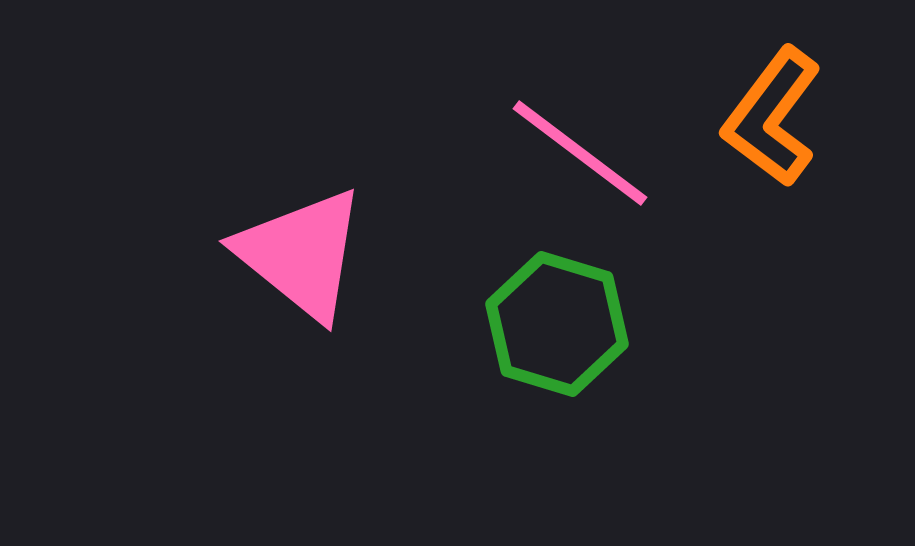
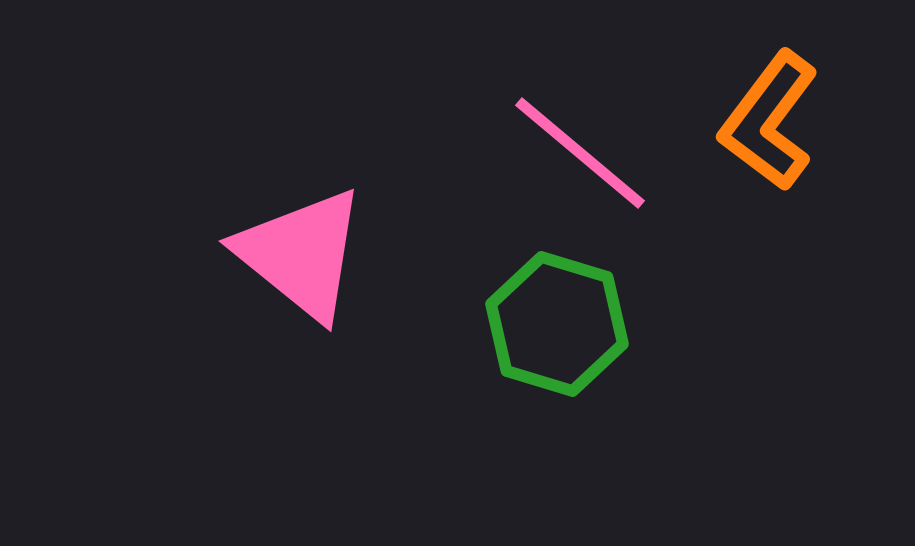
orange L-shape: moved 3 px left, 4 px down
pink line: rotated 3 degrees clockwise
